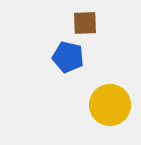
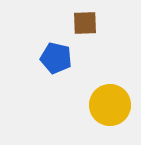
blue pentagon: moved 12 px left, 1 px down
